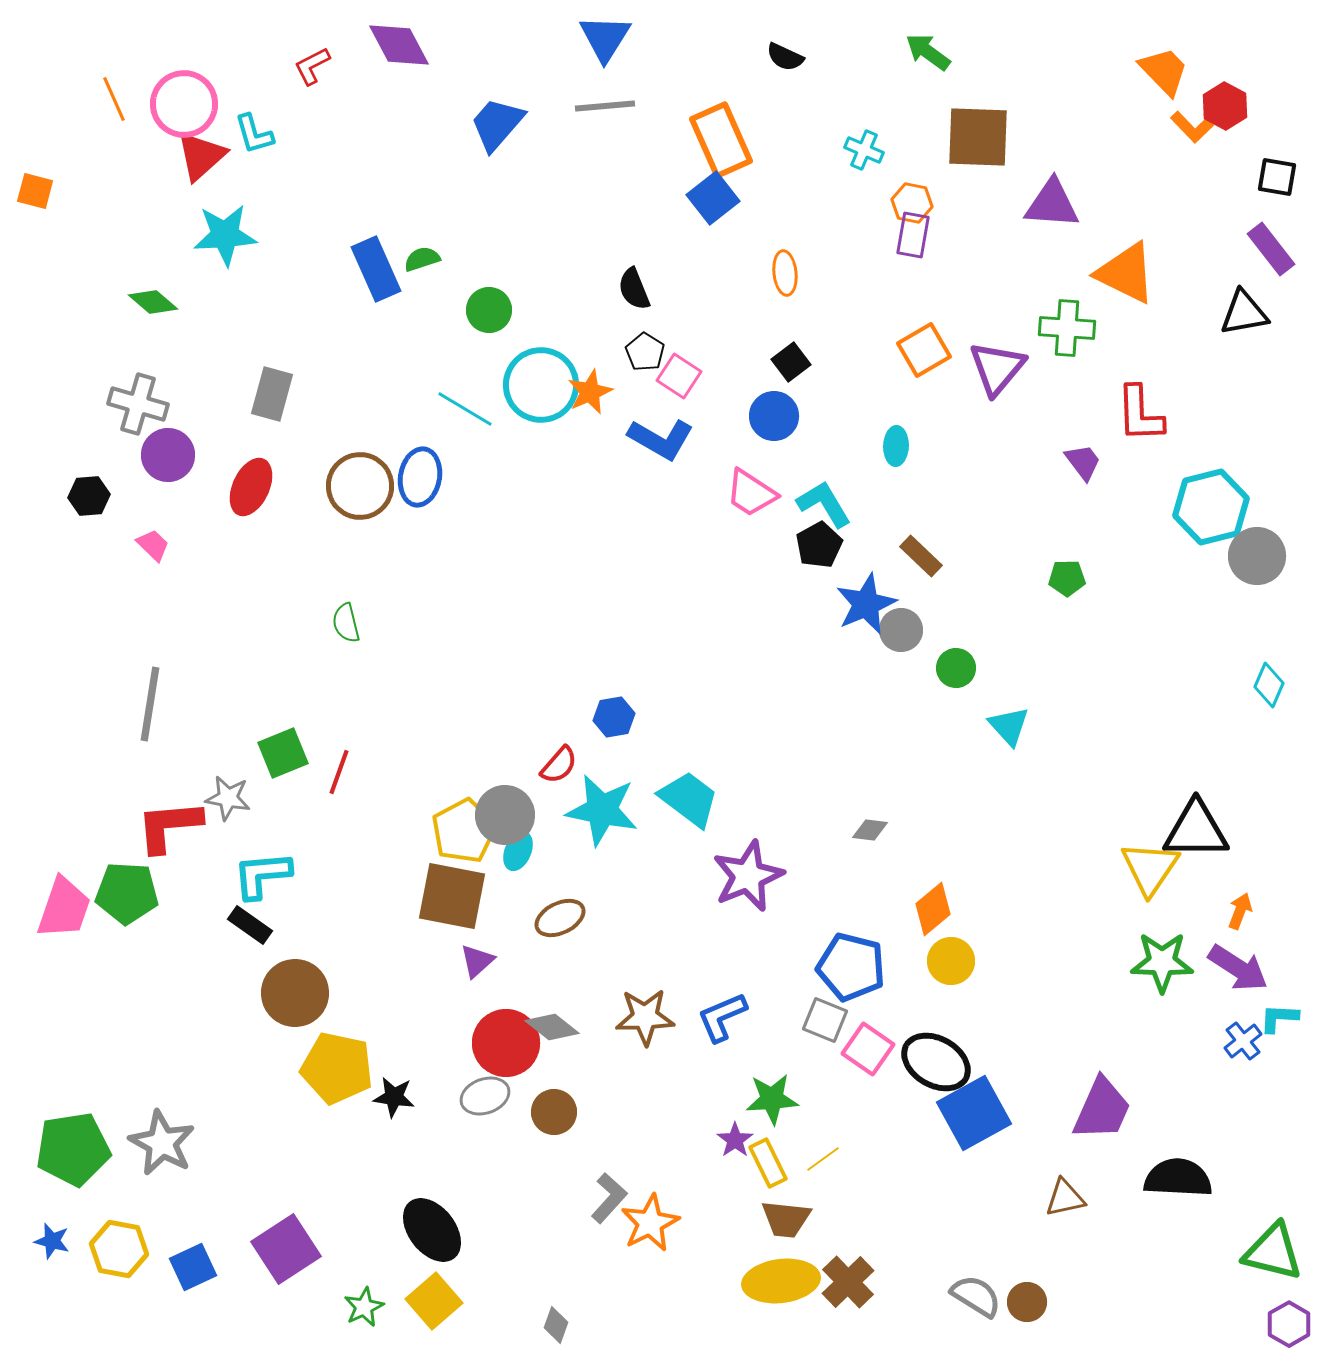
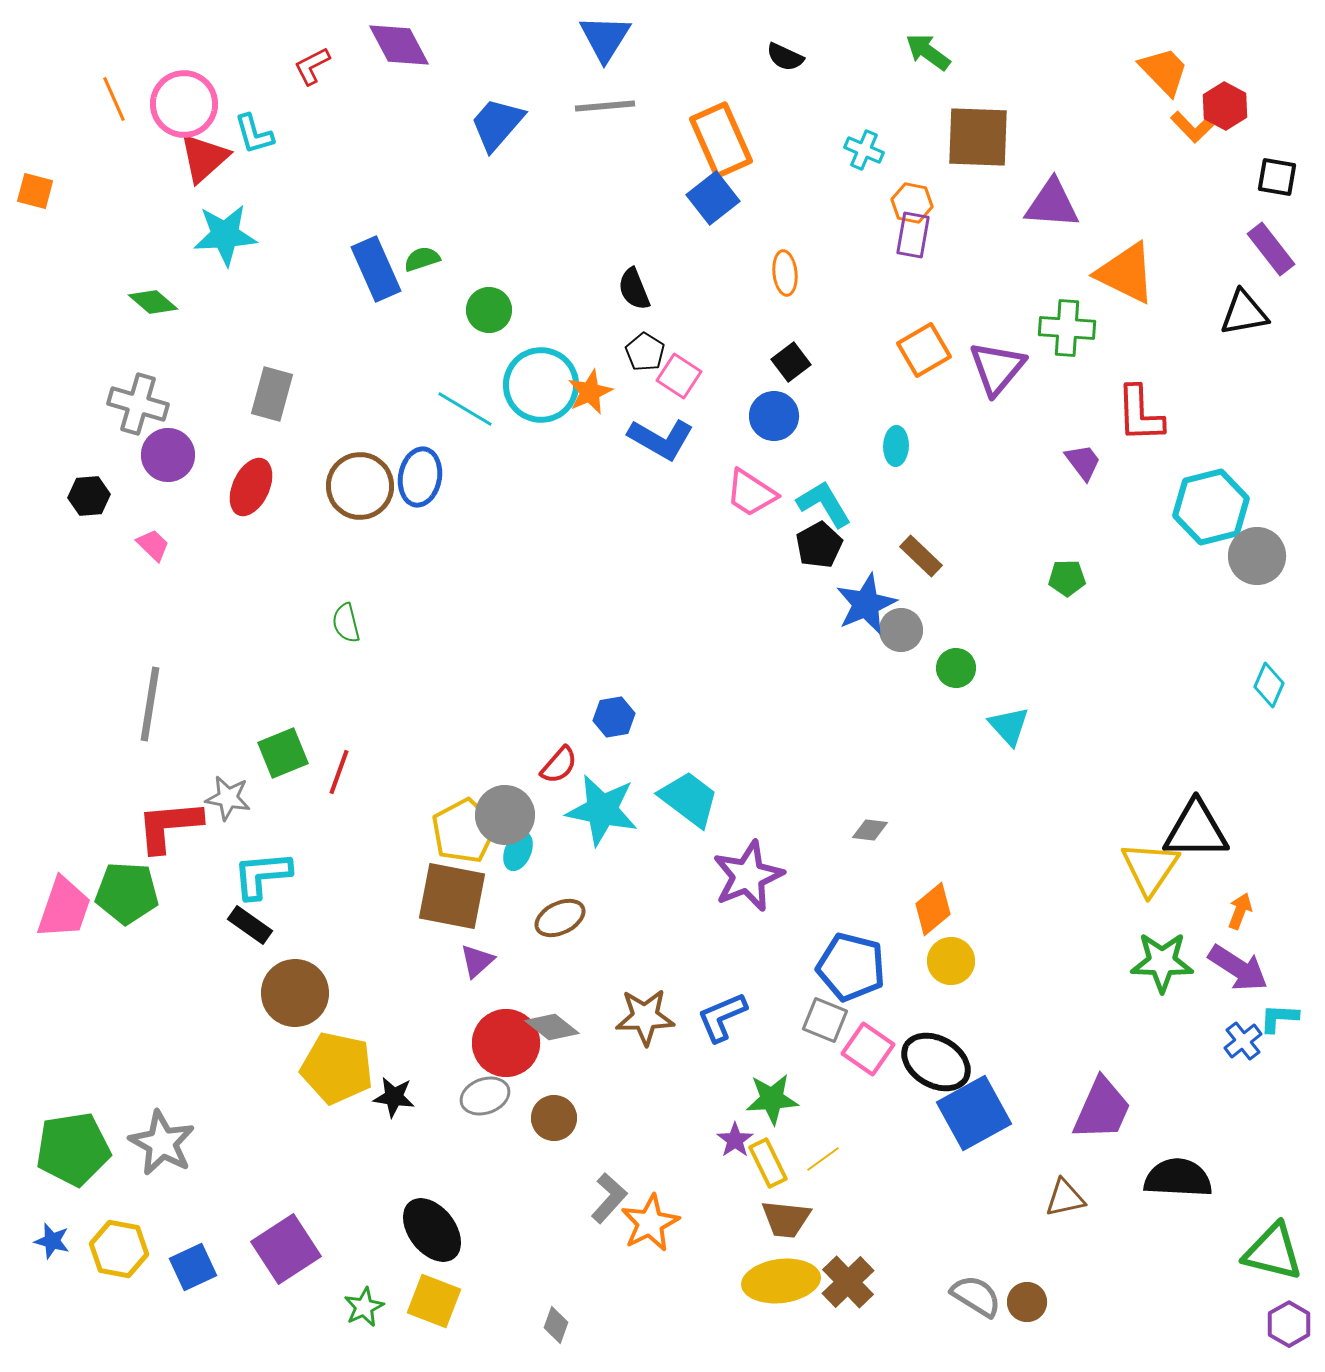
red triangle at (201, 156): moved 3 px right, 2 px down
brown circle at (554, 1112): moved 6 px down
yellow square at (434, 1301): rotated 28 degrees counterclockwise
